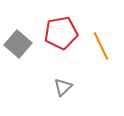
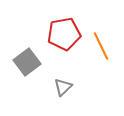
red pentagon: moved 3 px right, 1 px down
gray square: moved 9 px right, 18 px down; rotated 12 degrees clockwise
